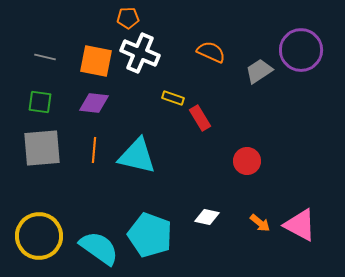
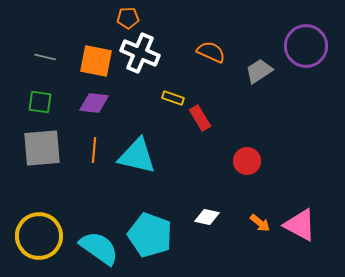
purple circle: moved 5 px right, 4 px up
